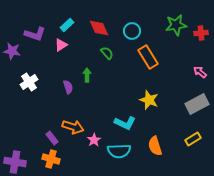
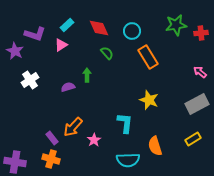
purple star: moved 3 px right; rotated 18 degrees clockwise
white cross: moved 1 px right, 2 px up
purple semicircle: rotated 88 degrees counterclockwise
cyan L-shape: rotated 110 degrees counterclockwise
orange arrow: rotated 115 degrees clockwise
cyan semicircle: moved 9 px right, 9 px down
